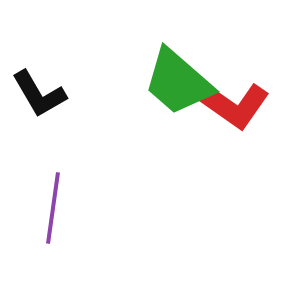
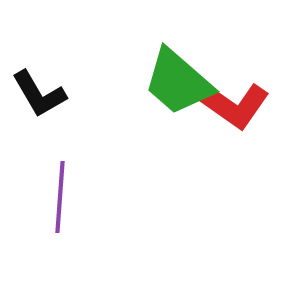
purple line: moved 7 px right, 11 px up; rotated 4 degrees counterclockwise
